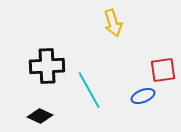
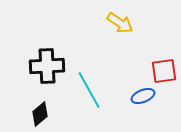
yellow arrow: moved 7 px right; rotated 40 degrees counterclockwise
red square: moved 1 px right, 1 px down
black diamond: moved 2 px up; rotated 65 degrees counterclockwise
